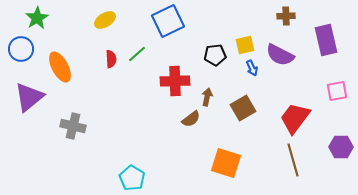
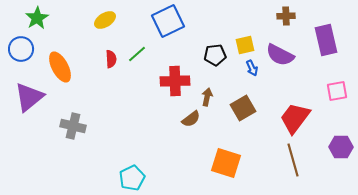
cyan pentagon: rotated 15 degrees clockwise
